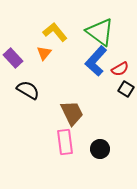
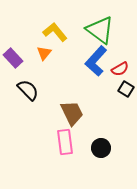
green triangle: moved 2 px up
black semicircle: rotated 15 degrees clockwise
black circle: moved 1 px right, 1 px up
